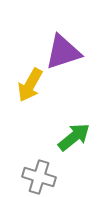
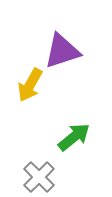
purple triangle: moved 1 px left, 1 px up
gray cross: rotated 28 degrees clockwise
